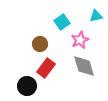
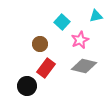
cyan square: rotated 14 degrees counterclockwise
gray diamond: rotated 60 degrees counterclockwise
